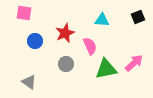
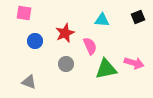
pink arrow: rotated 60 degrees clockwise
gray triangle: rotated 14 degrees counterclockwise
